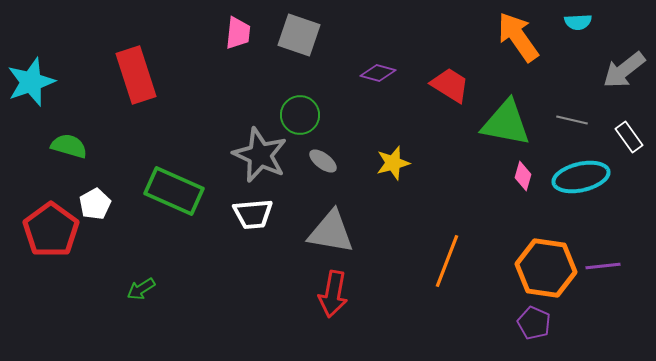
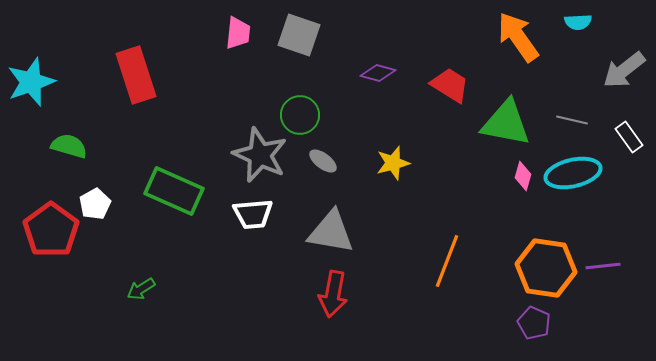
cyan ellipse: moved 8 px left, 4 px up
